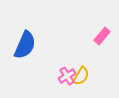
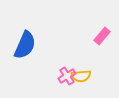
yellow semicircle: rotated 54 degrees clockwise
